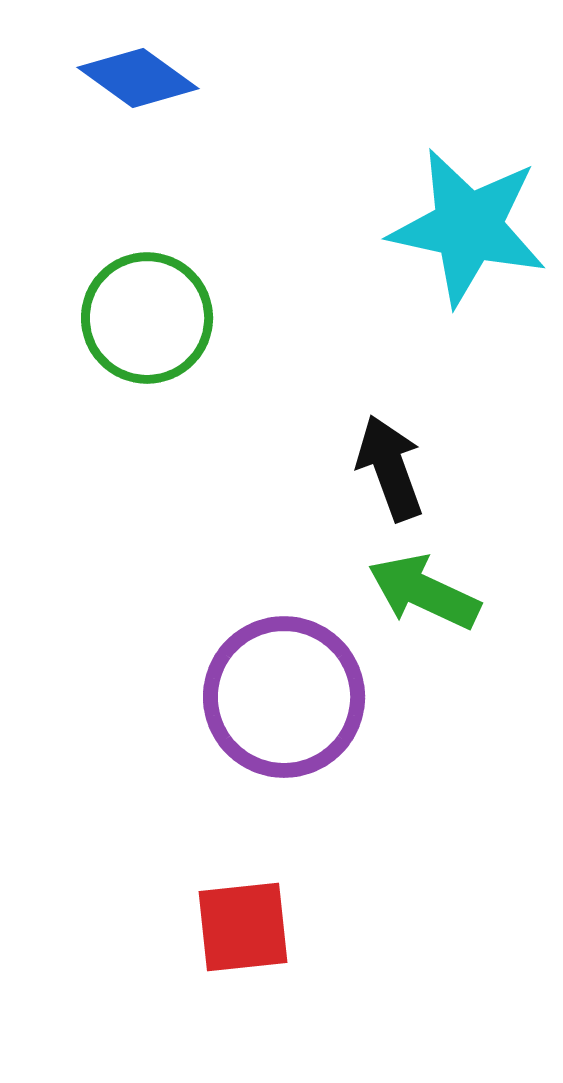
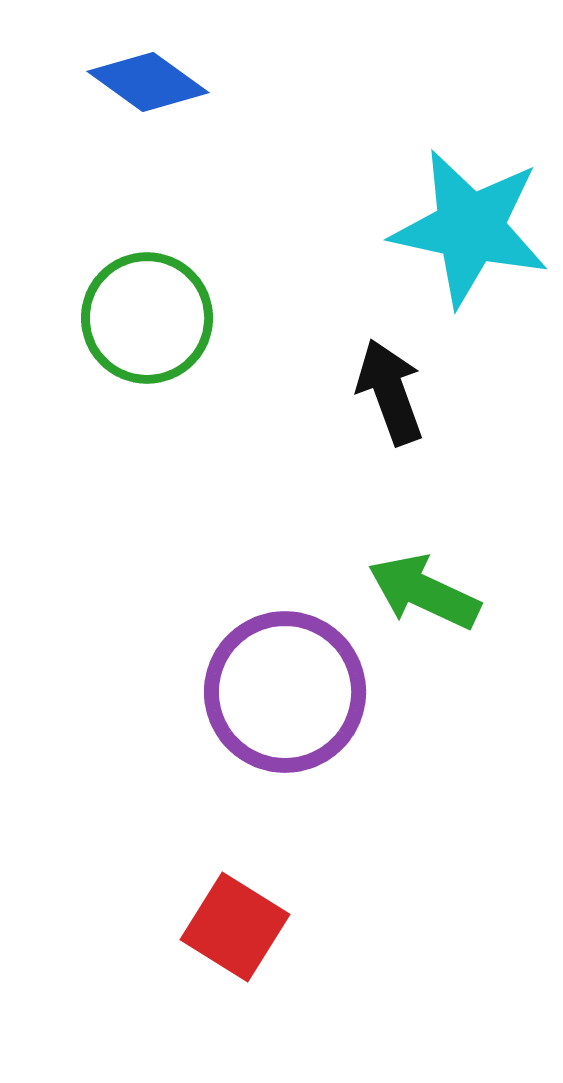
blue diamond: moved 10 px right, 4 px down
cyan star: moved 2 px right, 1 px down
black arrow: moved 76 px up
purple circle: moved 1 px right, 5 px up
red square: moved 8 px left; rotated 38 degrees clockwise
